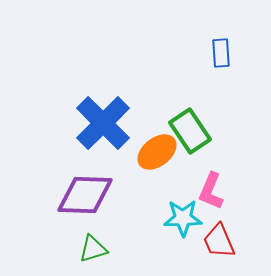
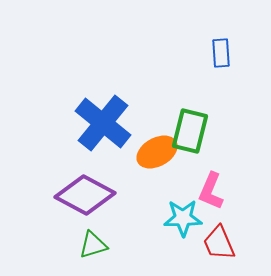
blue cross: rotated 6 degrees counterclockwise
green rectangle: rotated 48 degrees clockwise
orange ellipse: rotated 9 degrees clockwise
purple diamond: rotated 26 degrees clockwise
red trapezoid: moved 2 px down
green triangle: moved 4 px up
